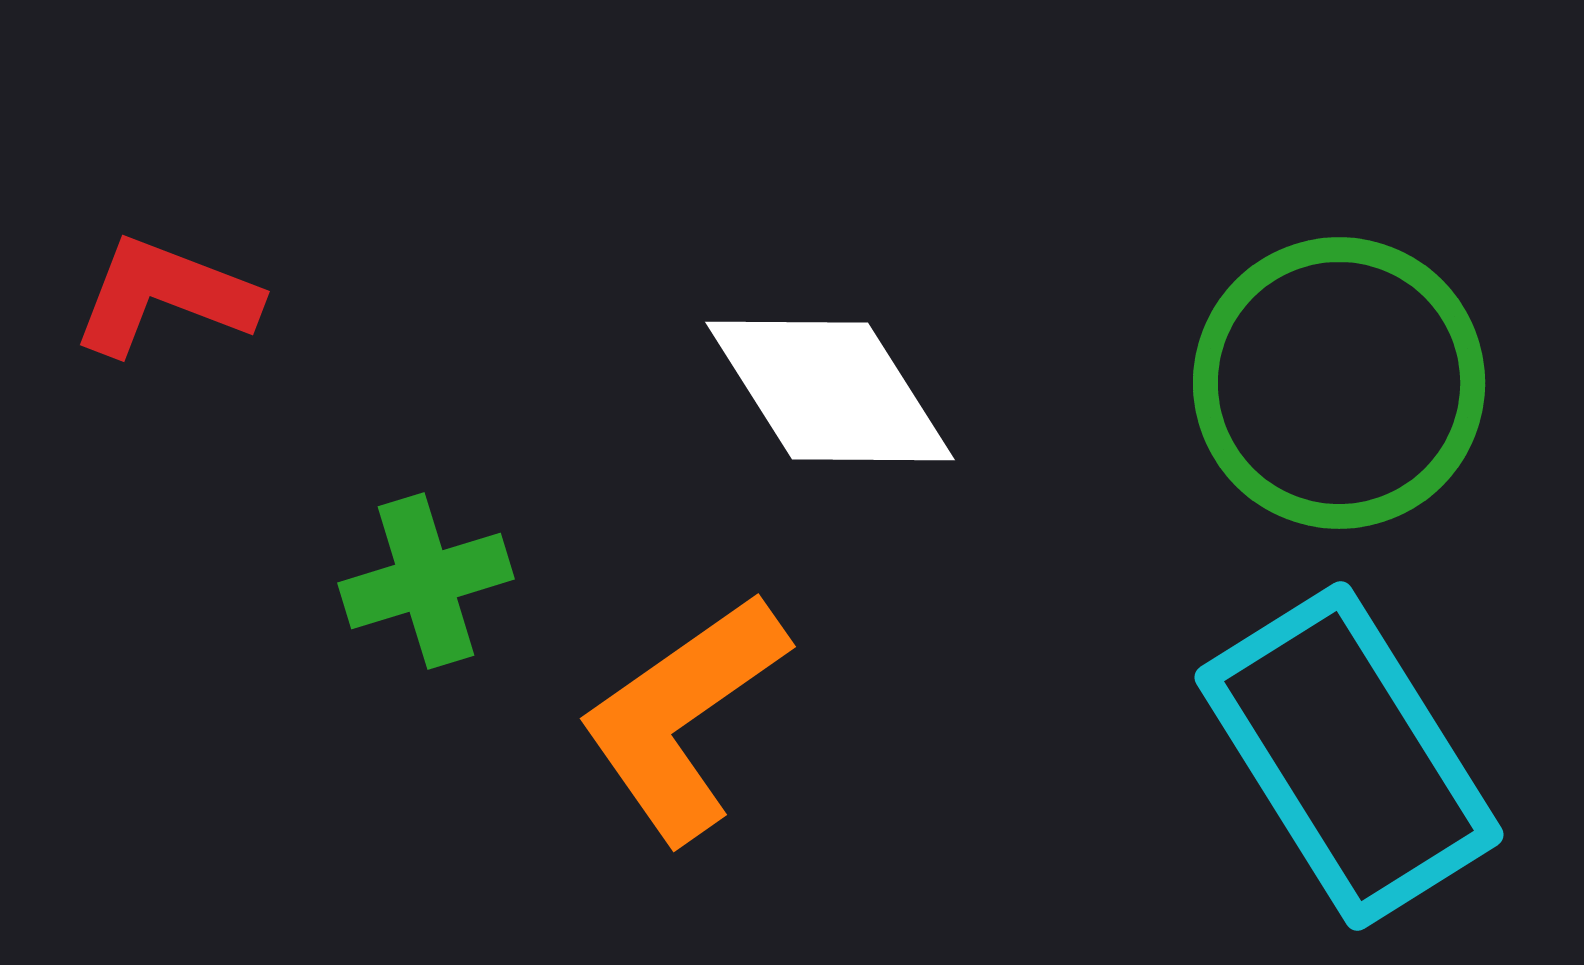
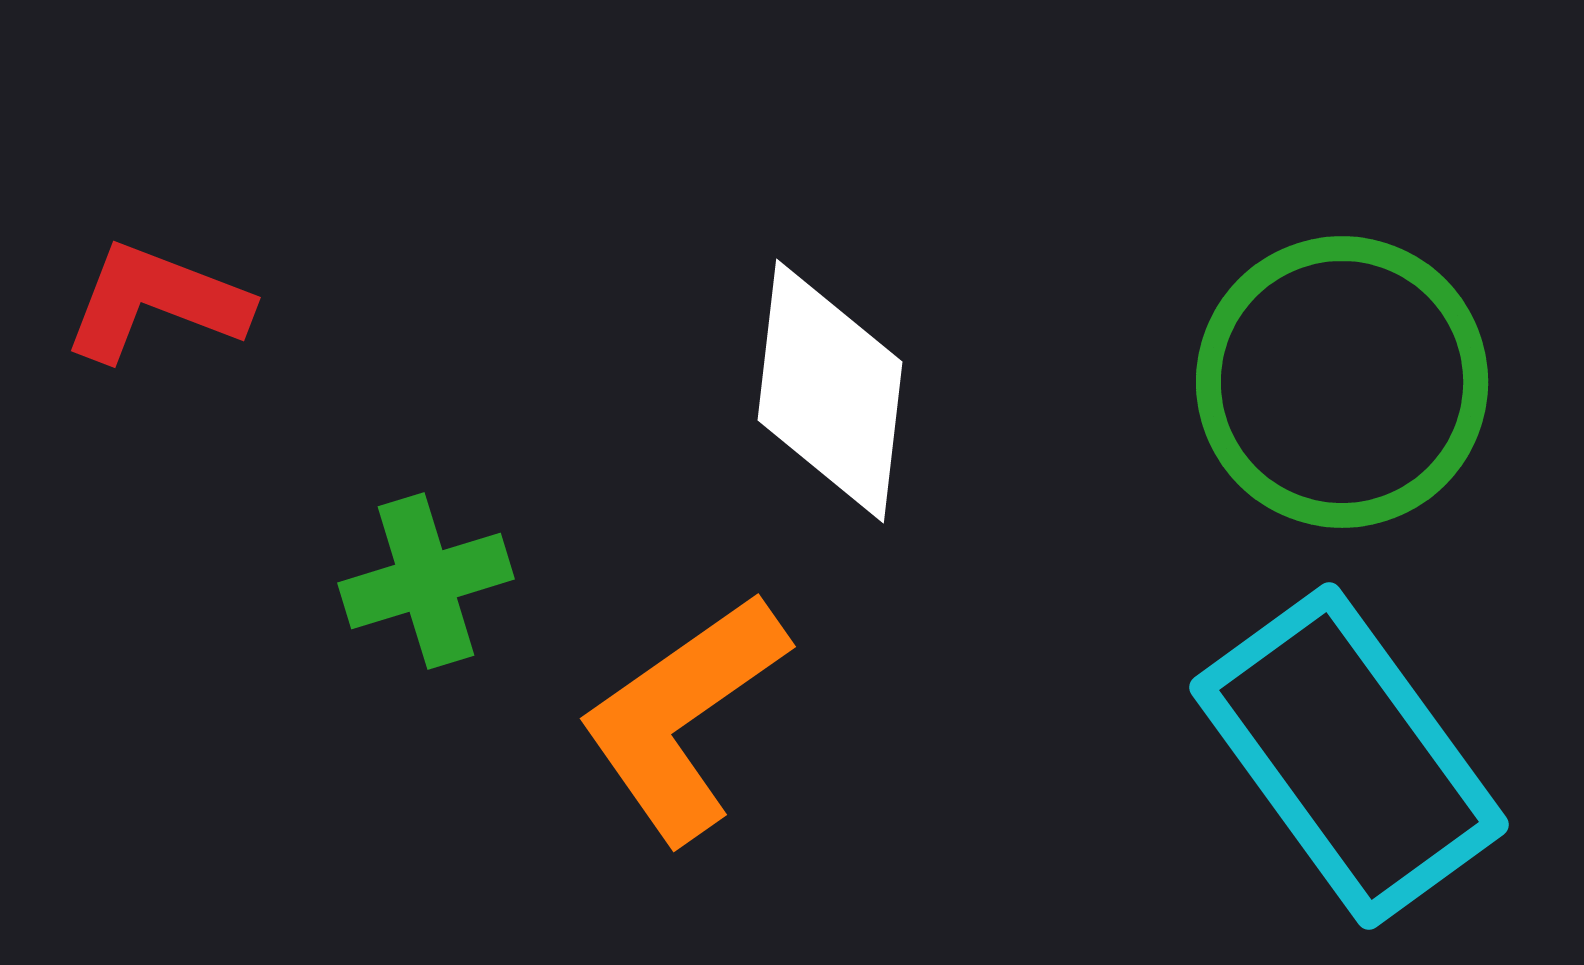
red L-shape: moved 9 px left, 6 px down
green circle: moved 3 px right, 1 px up
white diamond: rotated 39 degrees clockwise
cyan rectangle: rotated 4 degrees counterclockwise
